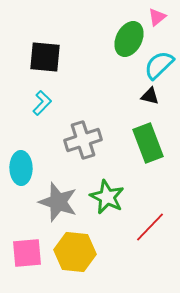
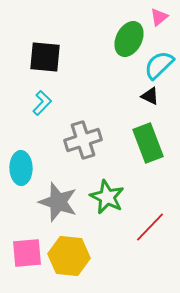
pink triangle: moved 2 px right
black triangle: rotated 12 degrees clockwise
yellow hexagon: moved 6 px left, 4 px down
